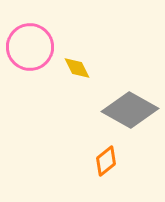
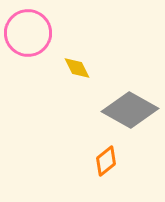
pink circle: moved 2 px left, 14 px up
